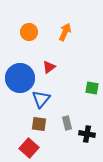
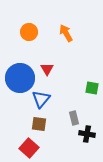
orange arrow: moved 1 px right, 1 px down; rotated 54 degrees counterclockwise
red triangle: moved 2 px left, 2 px down; rotated 24 degrees counterclockwise
gray rectangle: moved 7 px right, 5 px up
